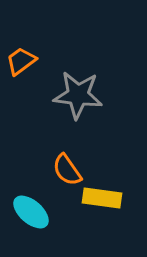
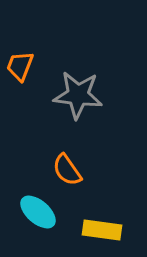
orange trapezoid: moved 1 px left, 5 px down; rotated 32 degrees counterclockwise
yellow rectangle: moved 32 px down
cyan ellipse: moved 7 px right
